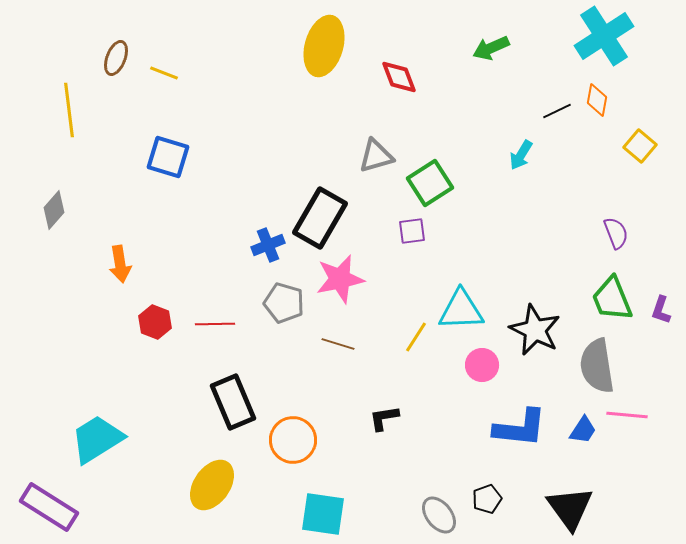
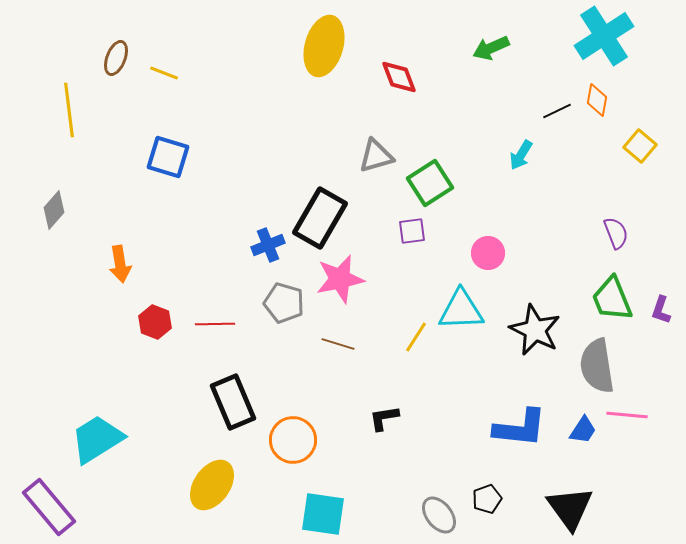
pink circle at (482, 365): moved 6 px right, 112 px up
purple rectangle at (49, 507): rotated 18 degrees clockwise
